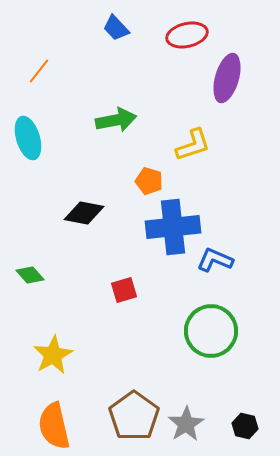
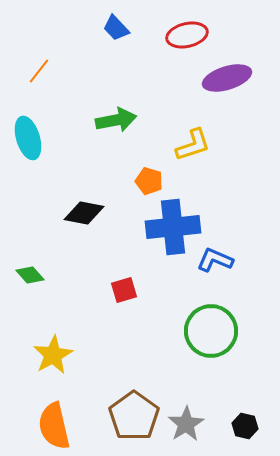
purple ellipse: rotated 57 degrees clockwise
